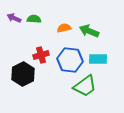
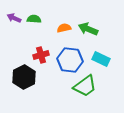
green arrow: moved 1 px left, 2 px up
cyan rectangle: moved 3 px right; rotated 24 degrees clockwise
black hexagon: moved 1 px right, 3 px down
